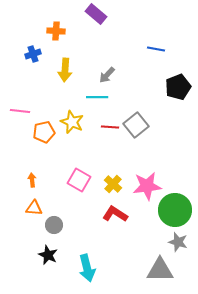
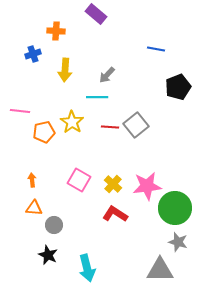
yellow star: rotated 10 degrees clockwise
green circle: moved 2 px up
